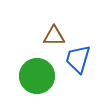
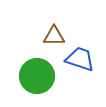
blue trapezoid: moved 2 px right; rotated 92 degrees clockwise
